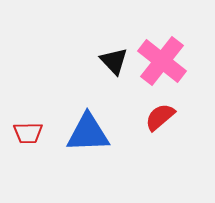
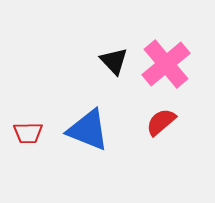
pink cross: moved 4 px right, 3 px down; rotated 12 degrees clockwise
red semicircle: moved 1 px right, 5 px down
blue triangle: moved 3 px up; rotated 24 degrees clockwise
